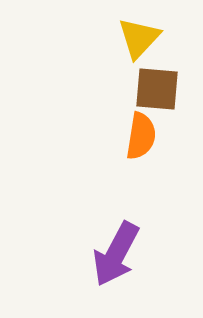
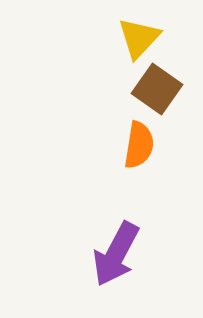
brown square: rotated 30 degrees clockwise
orange semicircle: moved 2 px left, 9 px down
